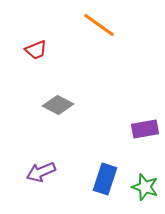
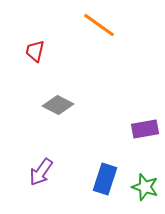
red trapezoid: moved 1 px left, 1 px down; rotated 125 degrees clockwise
purple arrow: rotated 32 degrees counterclockwise
